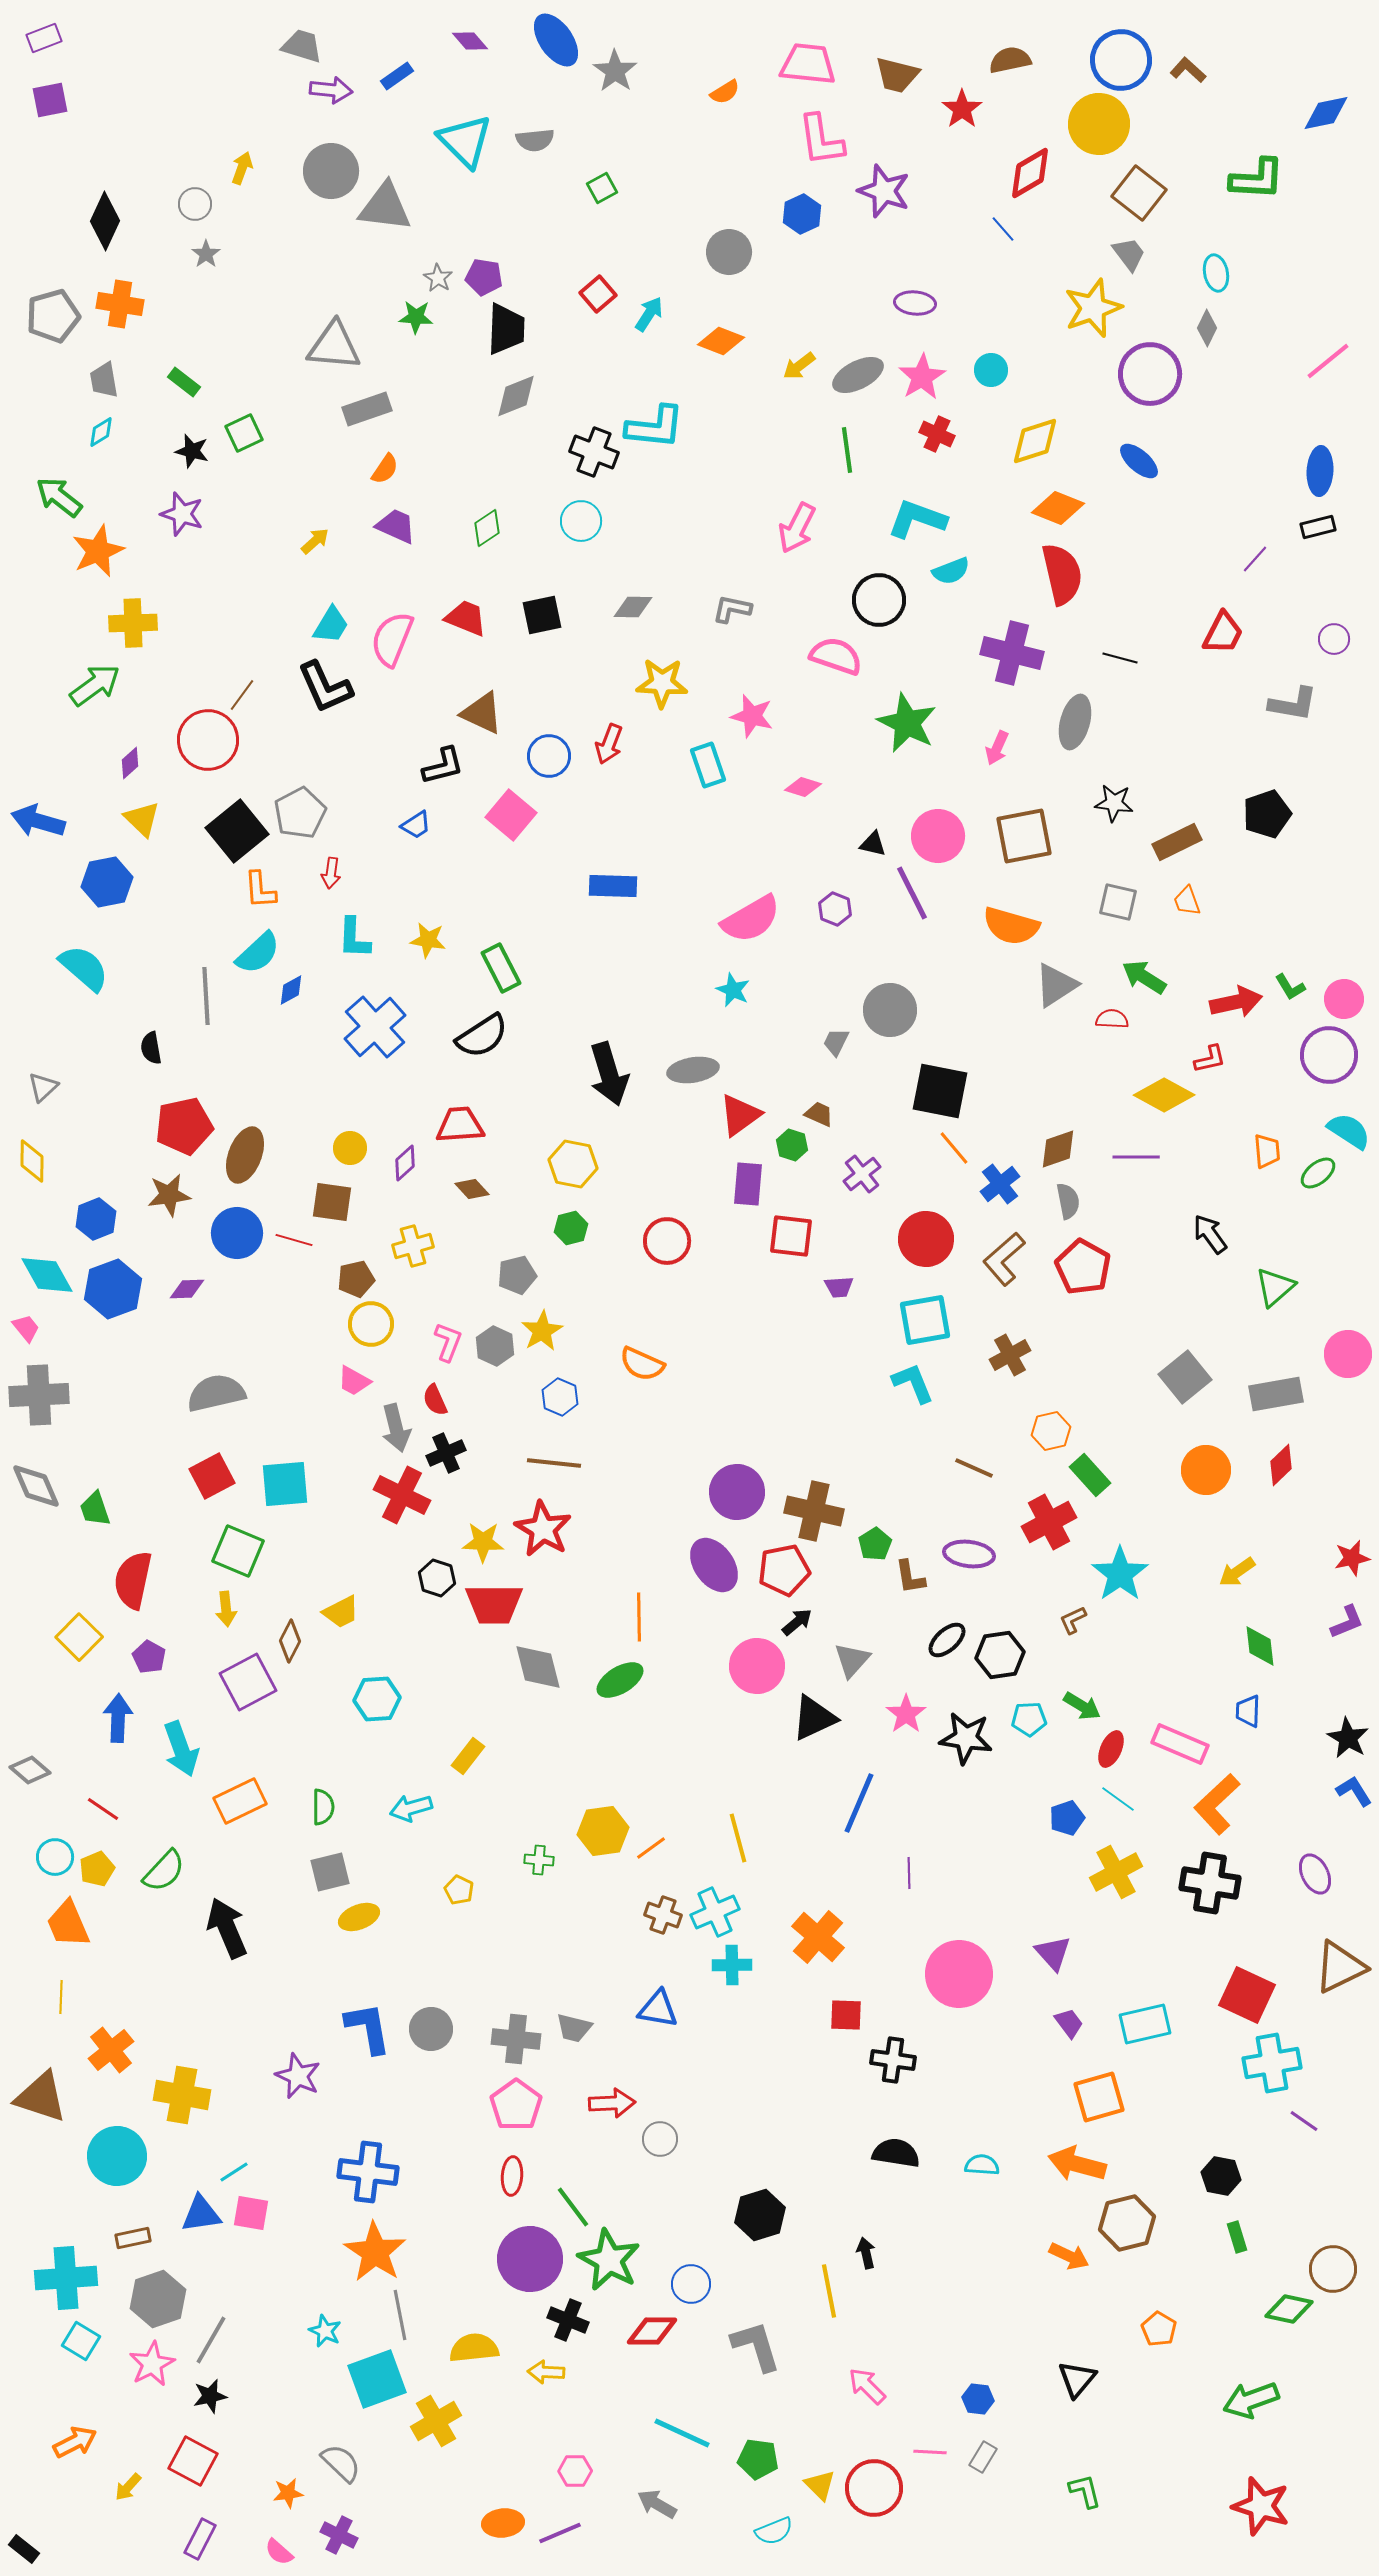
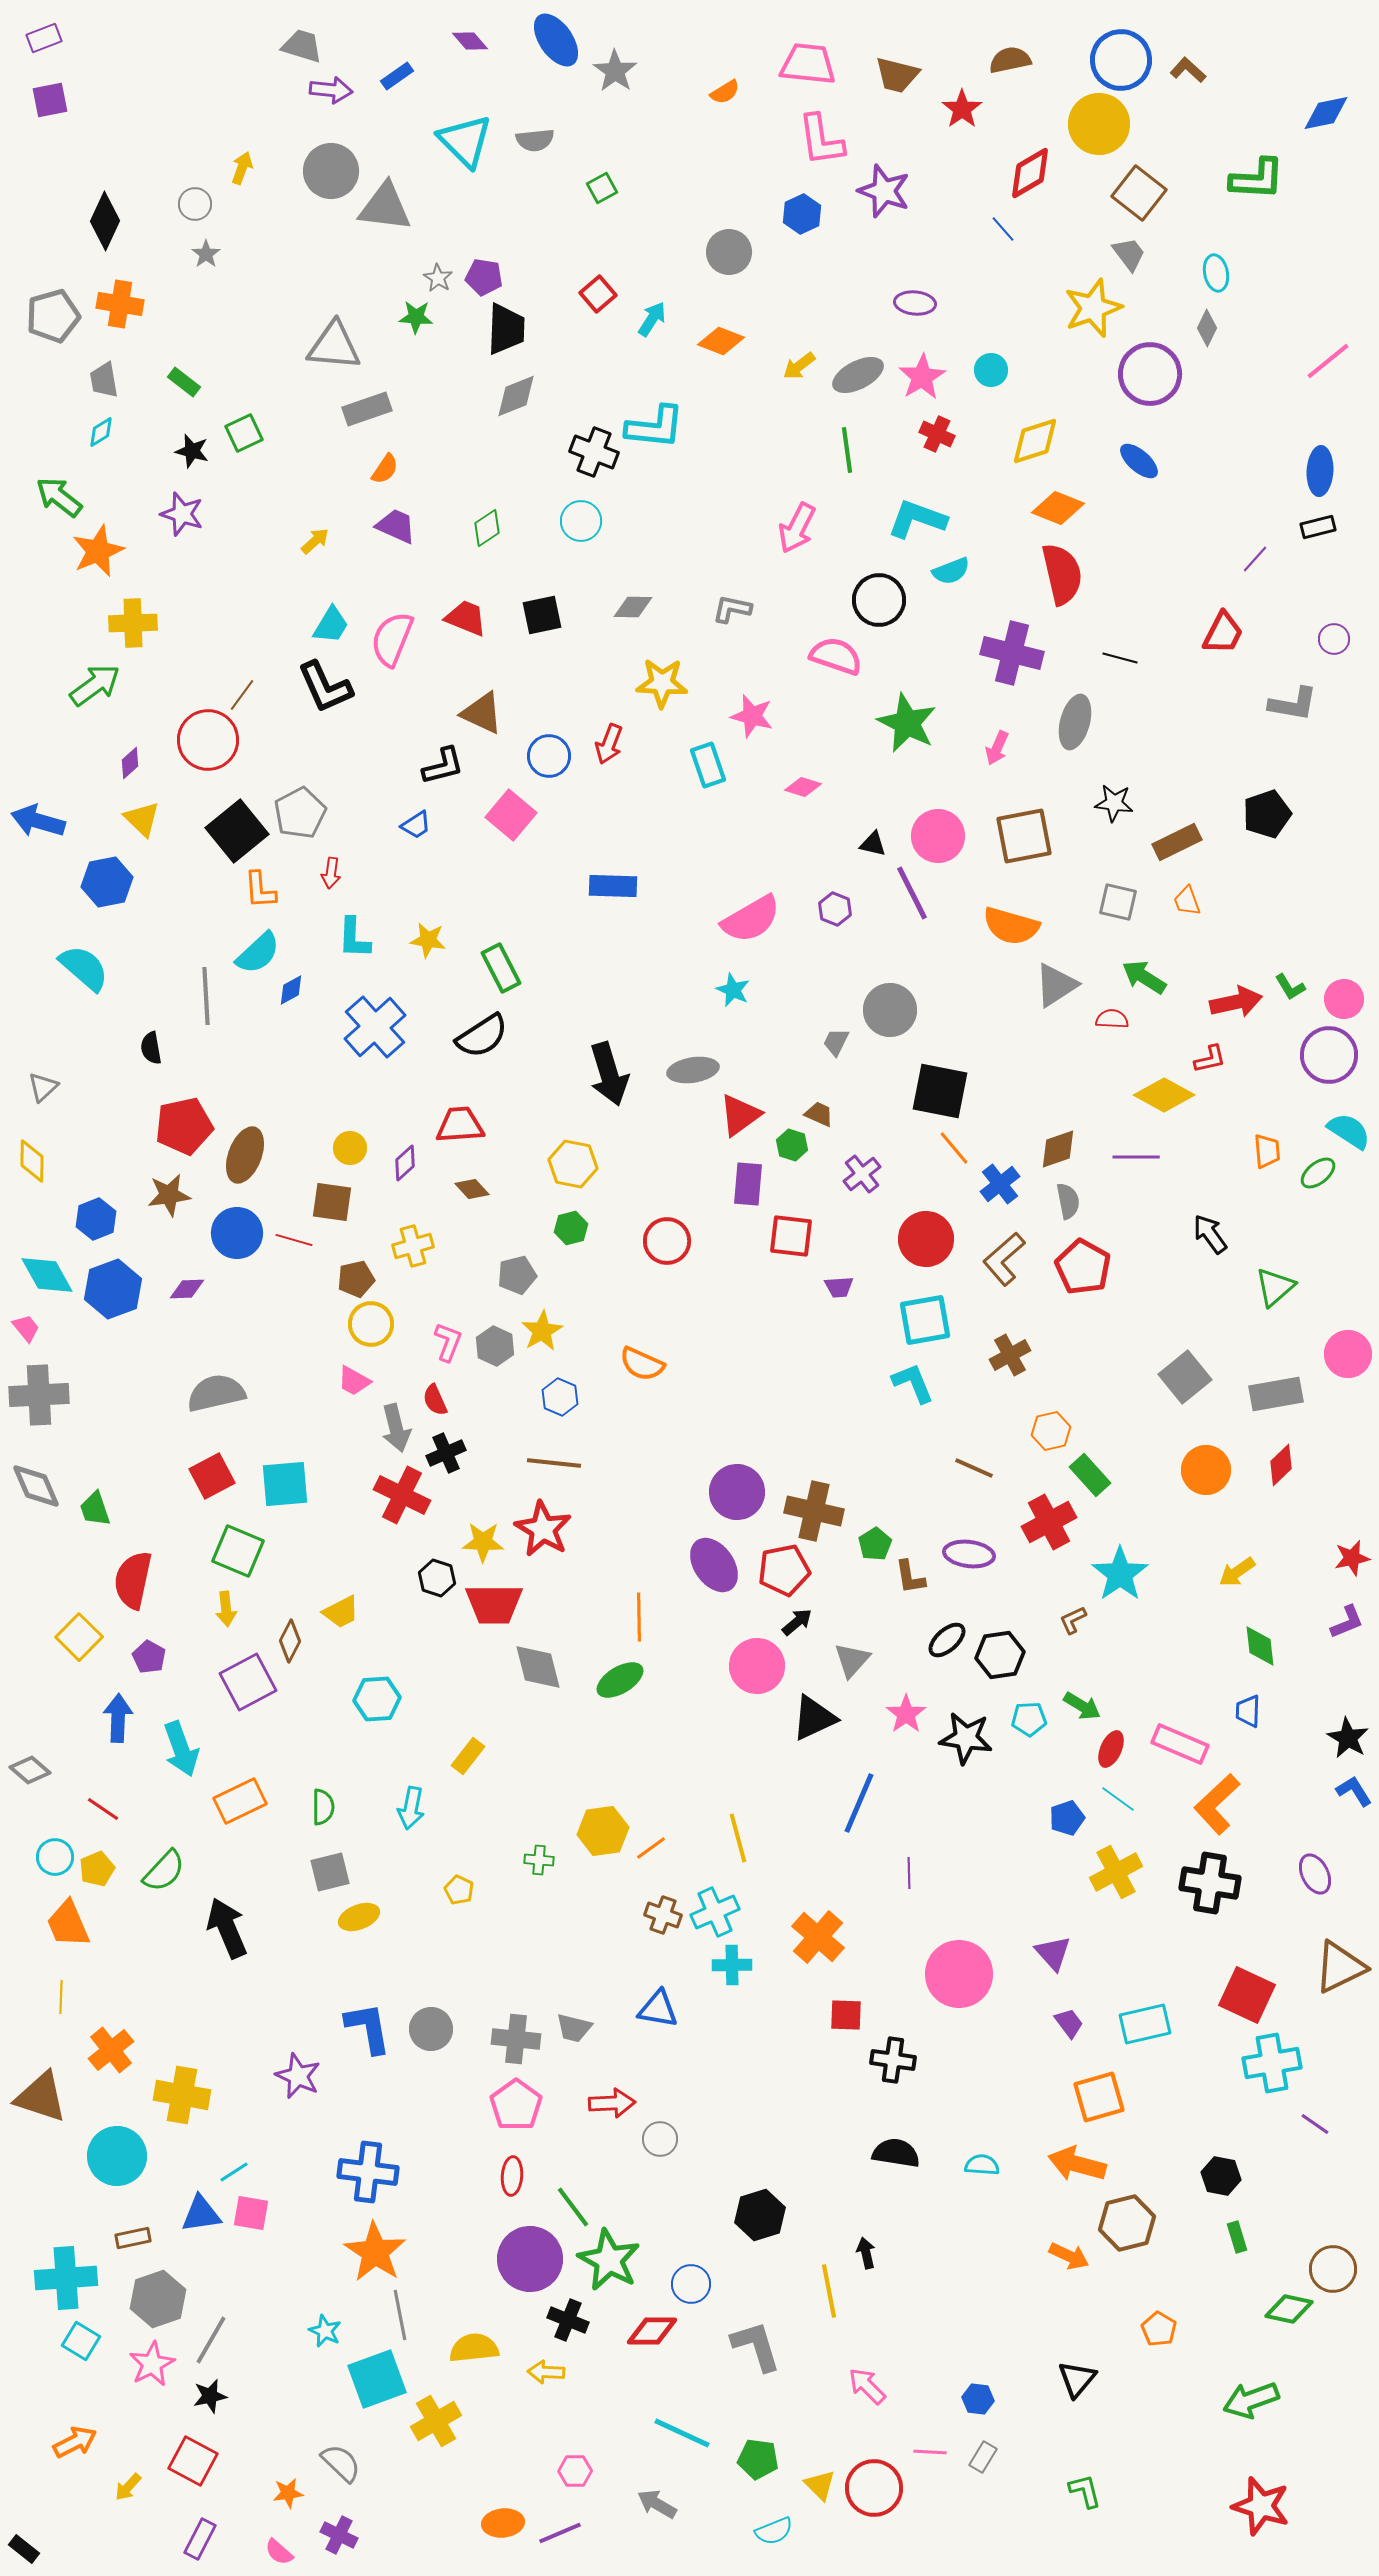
cyan arrow at (649, 314): moved 3 px right, 5 px down
cyan arrow at (411, 1808): rotated 63 degrees counterclockwise
purple line at (1304, 2121): moved 11 px right, 3 px down
